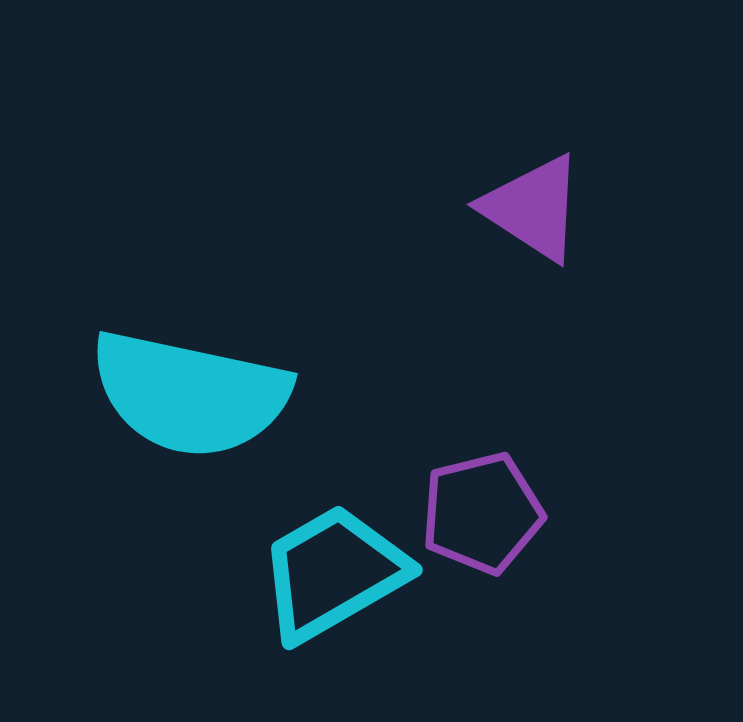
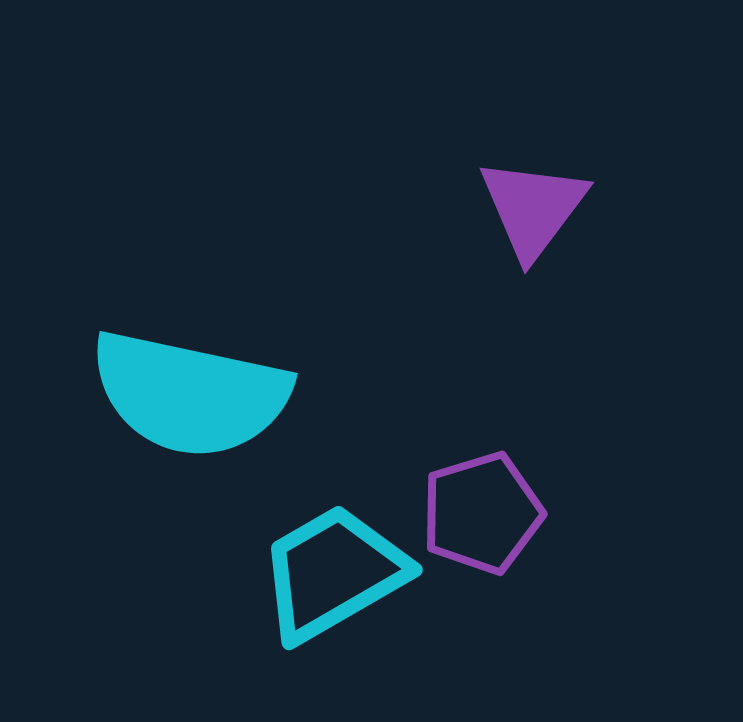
purple triangle: rotated 34 degrees clockwise
purple pentagon: rotated 3 degrees counterclockwise
